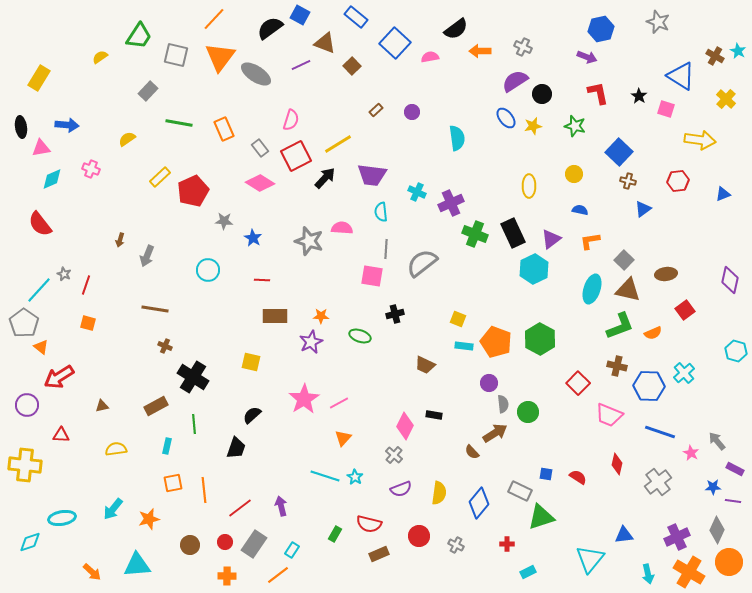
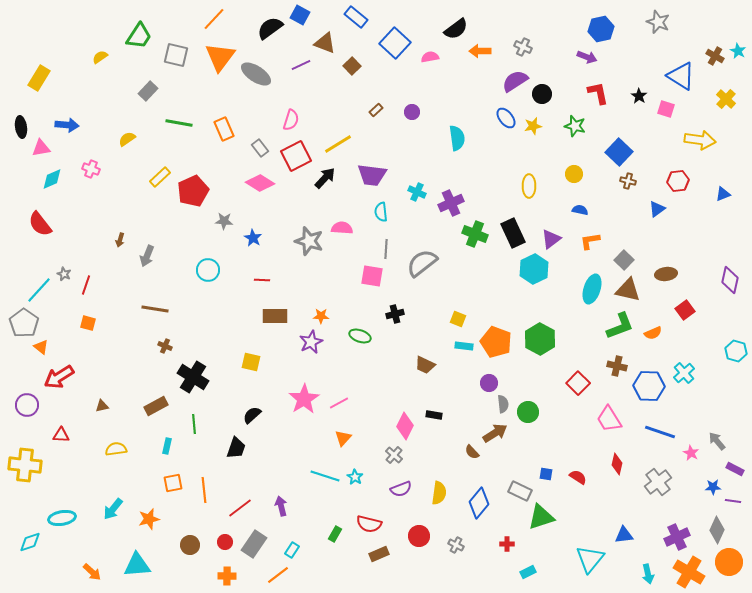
blue triangle at (643, 209): moved 14 px right
pink trapezoid at (609, 415): moved 4 px down; rotated 36 degrees clockwise
